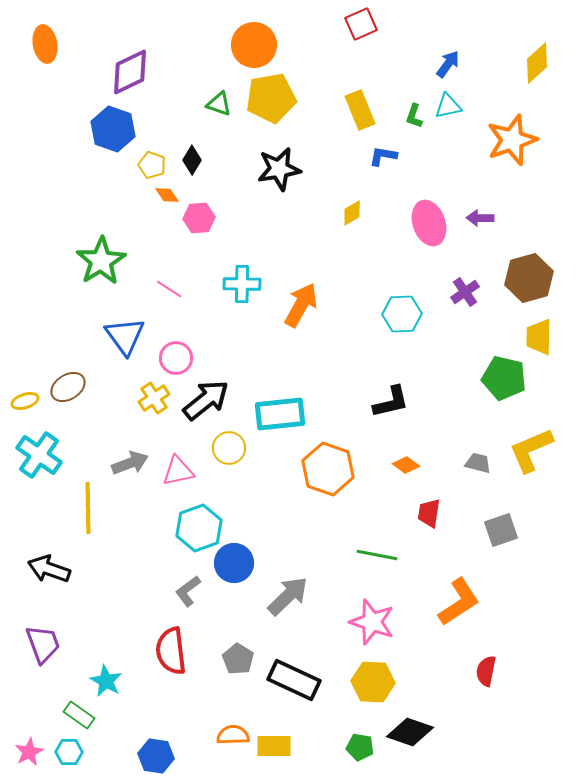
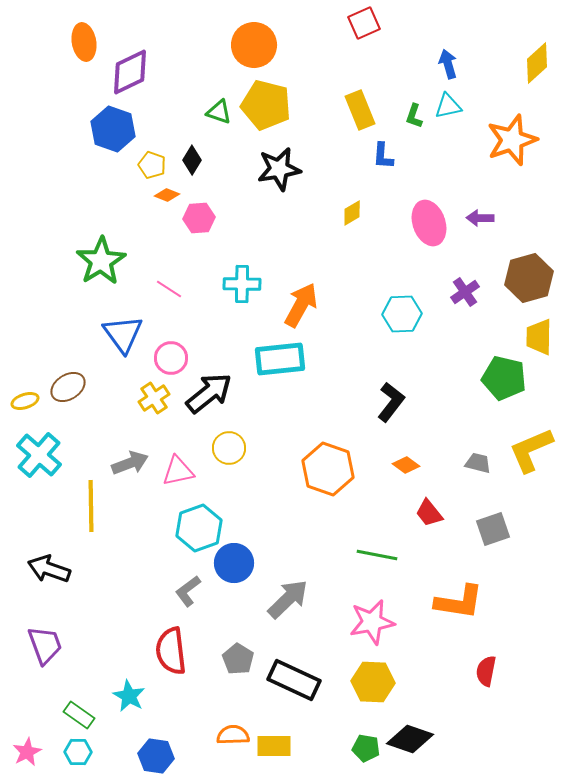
red square at (361, 24): moved 3 px right, 1 px up
orange ellipse at (45, 44): moved 39 px right, 2 px up
blue arrow at (448, 64): rotated 52 degrees counterclockwise
yellow pentagon at (271, 98): moved 5 px left, 7 px down; rotated 24 degrees clockwise
green triangle at (219, 104): moved 8 px down
blue L-shape at (383, 156): rotated 96 degrees counterclockwise
orange diamond at (167, 195): rotated 35 degrees counterclockwise
blue triangle at (125, 336): moved 2 px left, 2 px up
pink circle at (176, 358): moved 5 px left
black arrow at (206, 400): moved 3 px right, 7 px up
black L-shape at (391, 402): rotated 39 degrees counterclockwise
cyan rectangle at (280, 414): moved 55 px up
cyan cross at (39, 455): rotated 6 degrees clockwise
yellow line at (88, 508): moved 3 px right, 2 px up
red trapezoid at (429, 513): rotated 48 degrees counterclockwise
gray square at (501, 530): moved 8 px left, 1 px up
gray arrow at (288, 596): moved 3 px down
orange L-shape at (459, 602): rotated 42 degrees clockwise
pink star at (372, 622): rotated 30 degrees counterclockwise
purple trapezoid at (43, 644): moved 2 px right, 1 px down
cyan star at (106, 681): moved 23 px right, 15 px down
black diamond at (410, 732): moved 7 px down
green pentagon at (360, 747): moved 6 px right, 1 px down
pink star at (29, 752): moved 2 px left
cyan hexagon at (69, 752): moved 9 px right
